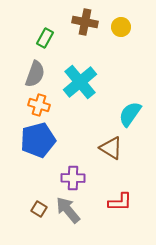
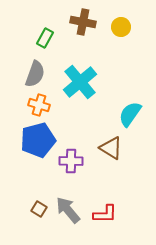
brown cross: moved 2 px left
purple cross: moved 2 px left, 17 px up
red L-shape: moved 15 px left, 12 px down
